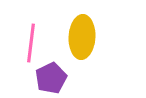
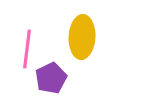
pink line: moved 4 px left, 6 px down
